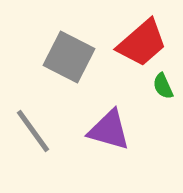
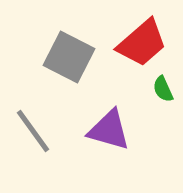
green semicircle: moved 3 px down
